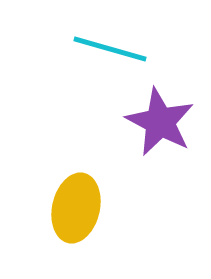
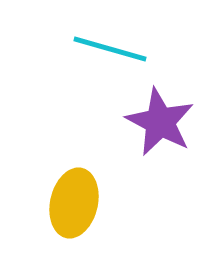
yellow ellipse: moved 2 px left, 5 px up
